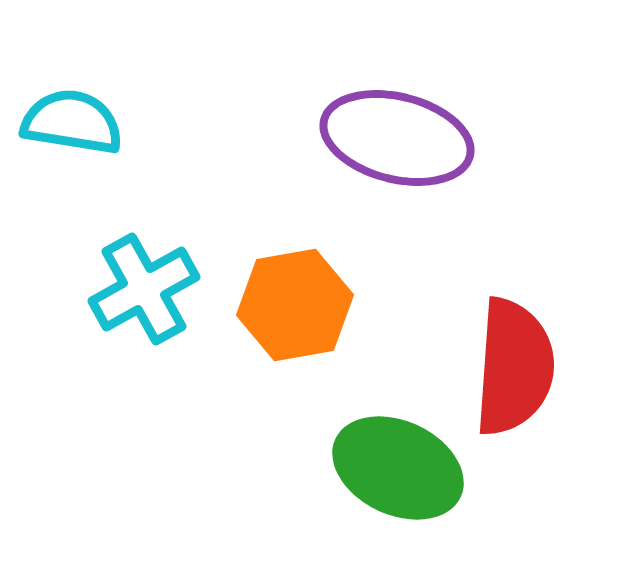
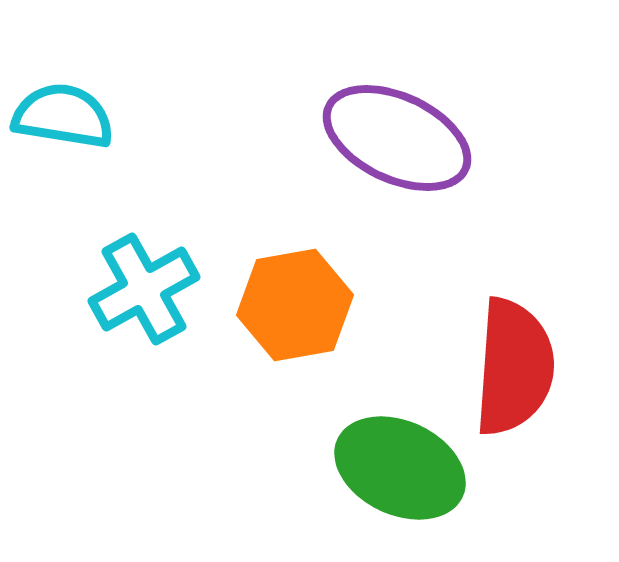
cyan semicircle: moved 9 px left, 6 px up
purple ellipse: rotated 11 degrees clockwise
green ellipse: moved 2 px right
